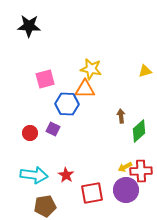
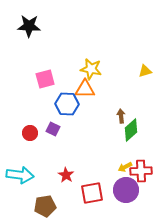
green diamond: moved 8 px left, 1 px up
cyan arrow: moved 14 px left
